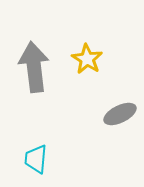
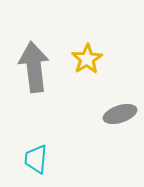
yellow star: rotated 8 degrees clockwise
gray ellipse: rotated 8 degrees clockwise
